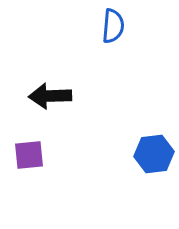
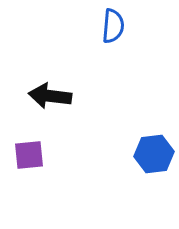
black arrow: rotated 9 degrees clockwise
